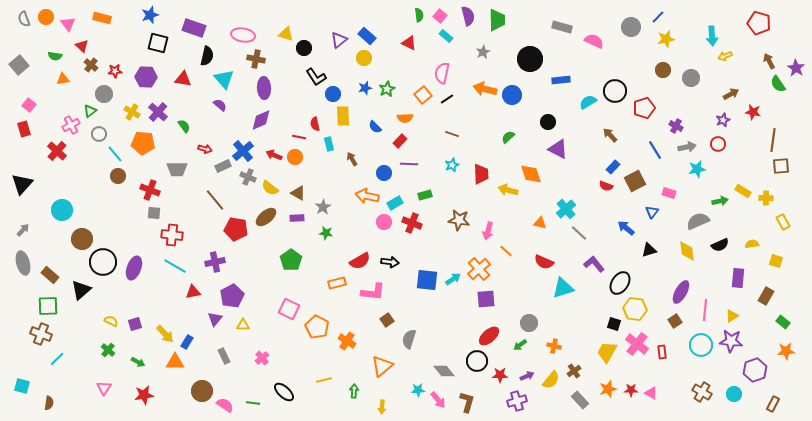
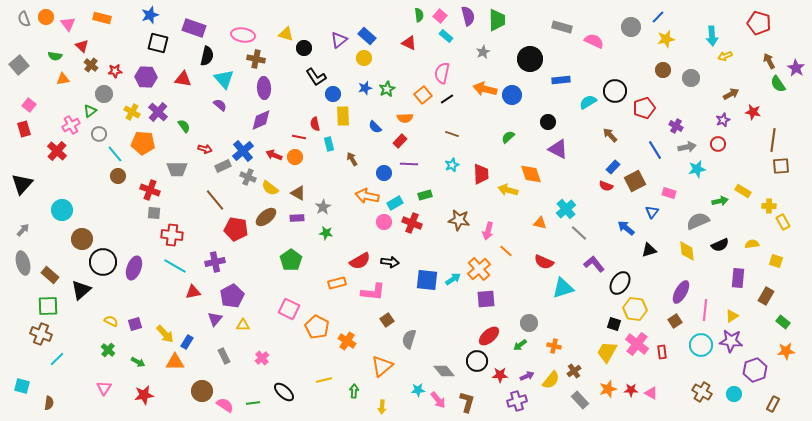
yellow cross at (766, 198): moved 3 px right, 8 px down
green line at (253, 403): rotated 16 degrees counterclockwise
